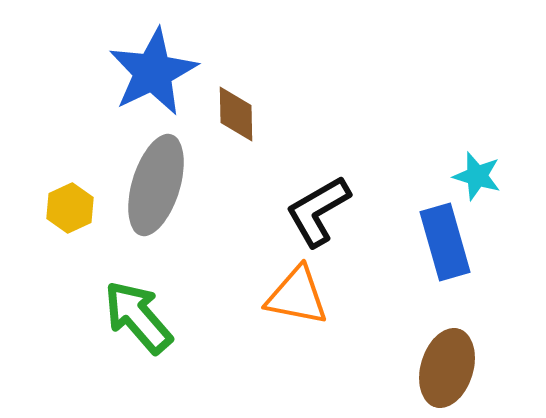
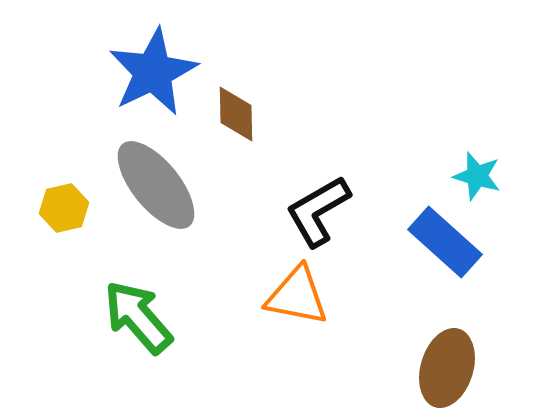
gray ellipse: rotated 56 degrees counterclockwise
yellow hexagon: moved 6 px left; rotated 12 degrees clockwise
blue rectangle: rotated 32 degrees counterclockwise
